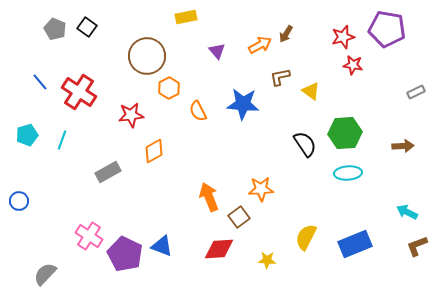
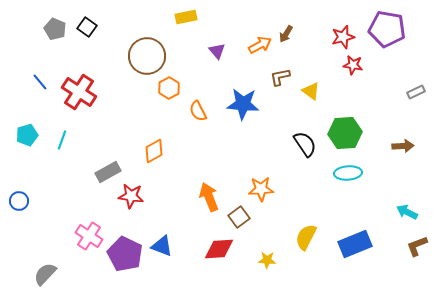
red star at (131, 115): moved 81 px down; rotated 15 degrees clockwise
